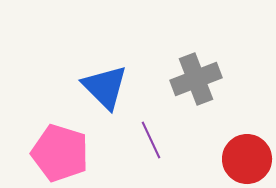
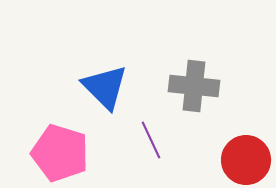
gray cross: moved 2 px left, 7 px down; rotated 27 degrees clockwise
red circle: moved 1 px left, 1 px down
